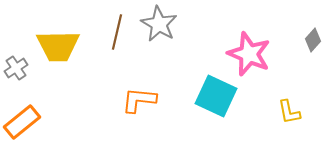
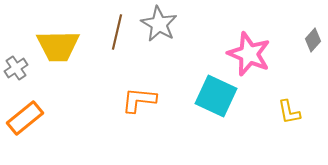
orange rectangle: moved 3 px right, 4 px up
